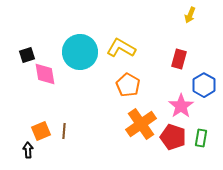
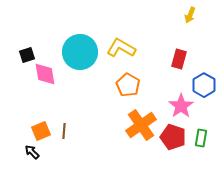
orange cross: moved 1 px down
black arrow: moved 4 px right, 2 px down; rotated 42 degrees counterclockwise
